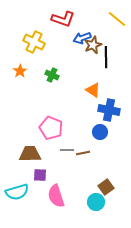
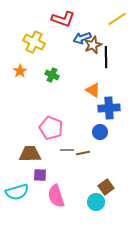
yellow line: rotated 72 degrees counterclockwise
blue cross: moved 2 px up; rotated 15 degrees counterclockwise
